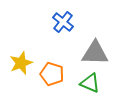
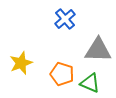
blue cross: moved 2 px right, 3 px up; rotated 10 degrees clockwise
gray triangle: moved 3 px right, 3 px up
orange pentagon: moved 10 px right
